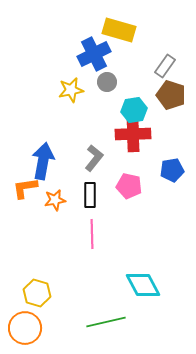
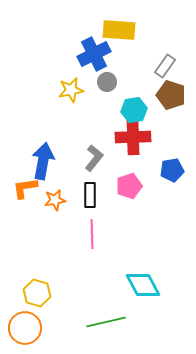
yellow rectangle: rotated 12 degrees counterclockwise
red cross: moved 3 px down
pink pentagon: rotated 30 degrees counterclockwise
